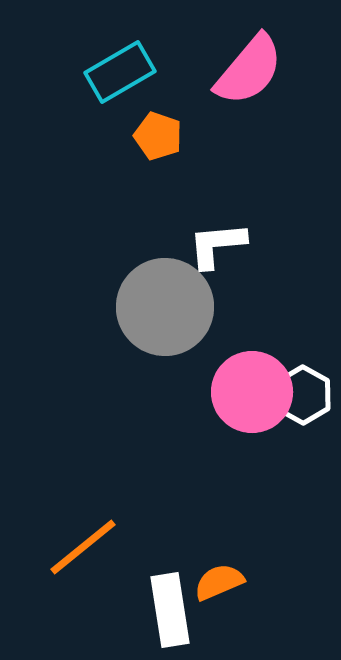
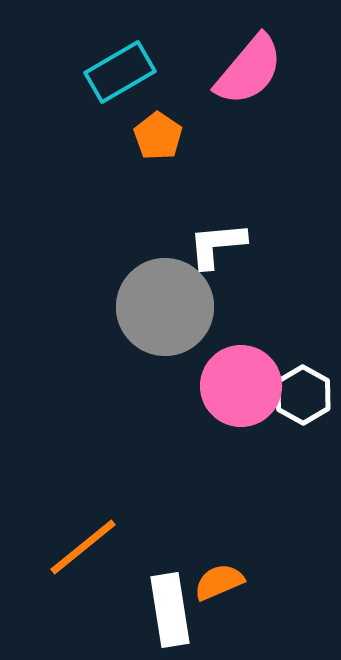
orange pentagon: rotated 15 degrees clockwise
pink circle: moved 11 px left, 6 px up
